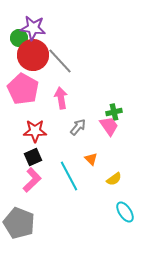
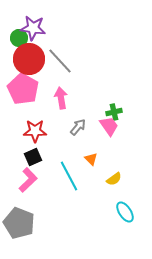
red circle: moved 4 px left, 4 px down
pink L-shape: moved 4 px left
